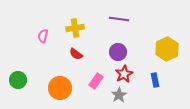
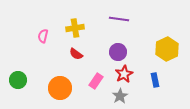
gray star: moved 1 px right, 1 px down
